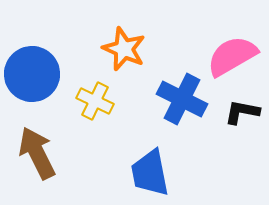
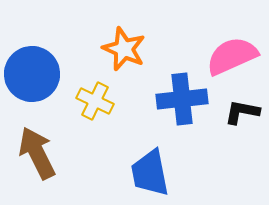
pink semicircle: rotated 6 degrees clockwise
blue cross: rotated 33 degrees counterclockwise
